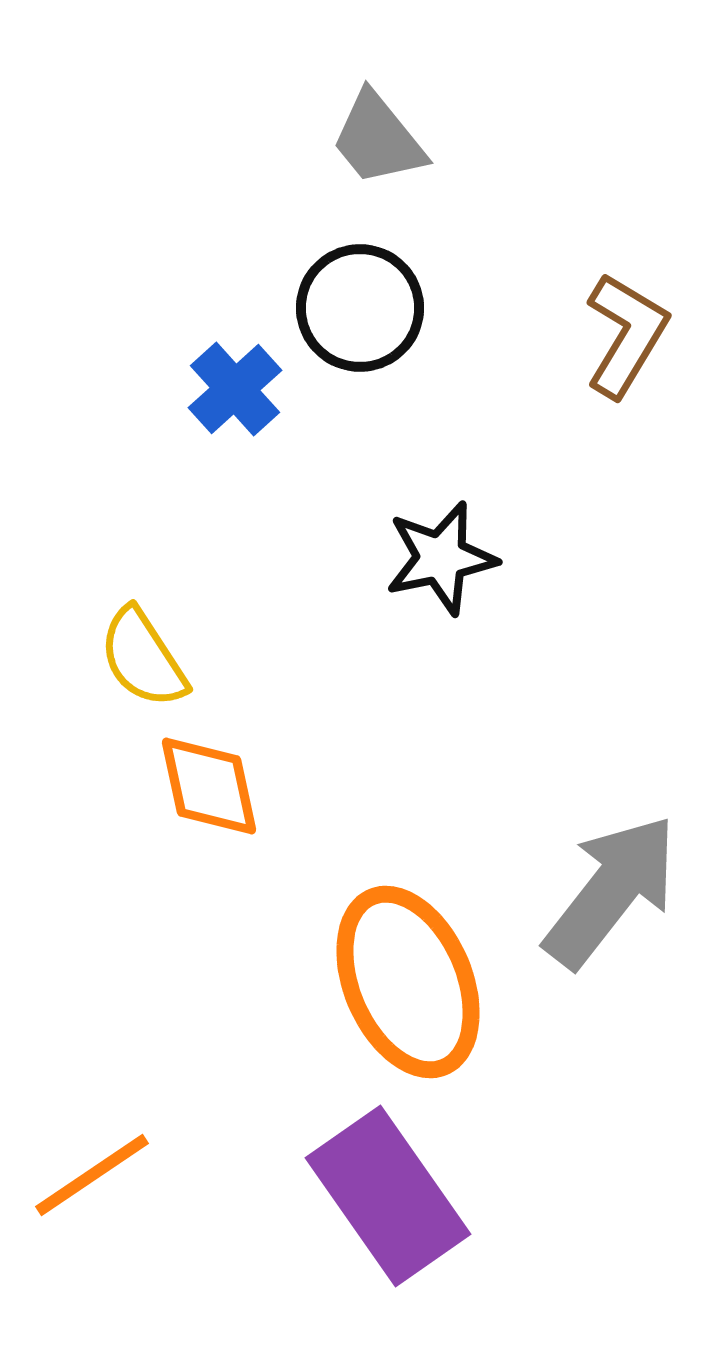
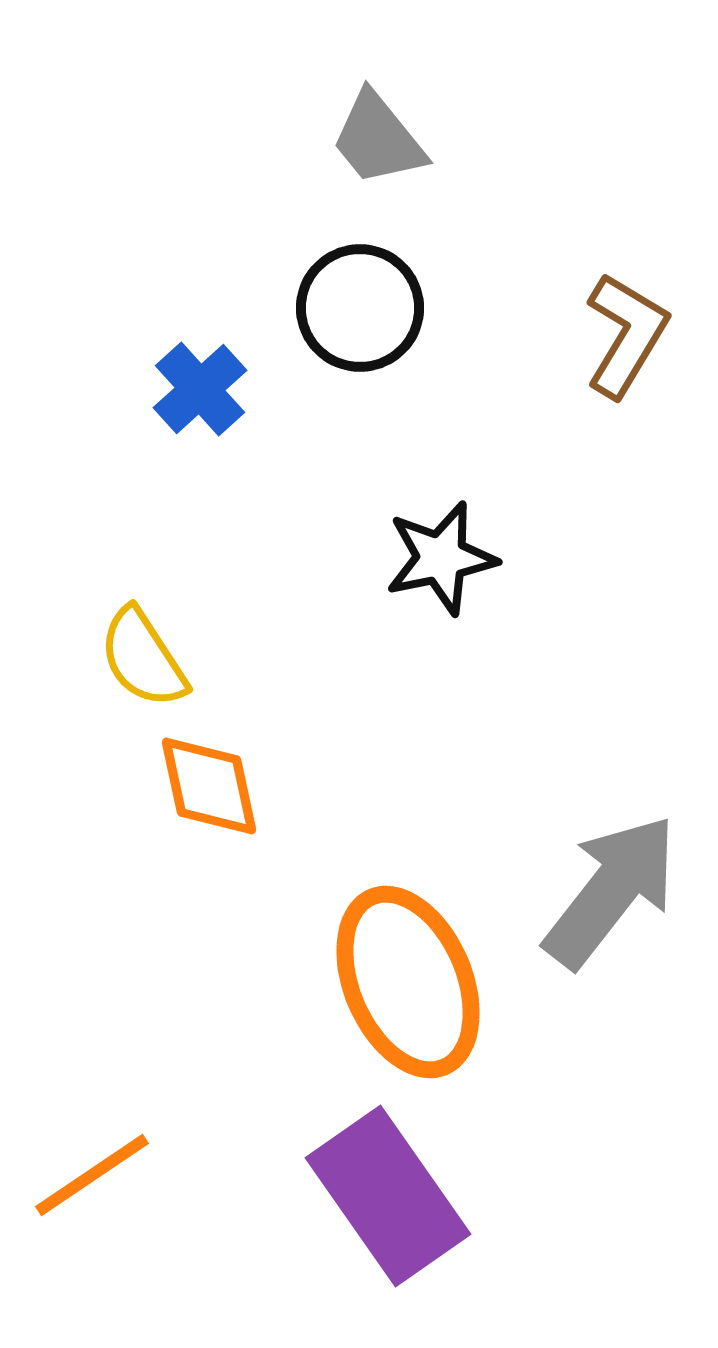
blue cross: moved 35 px left
